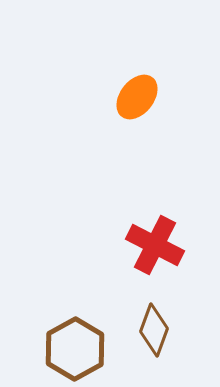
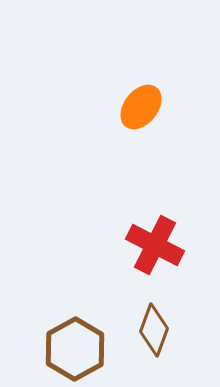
orange ellipse: moved 4 px right, 10 px down
